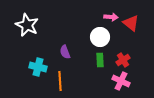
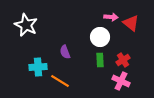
white star: moved 1 px left
cyan cross: rotated 18 degrees counterclockwise
orange line: rotated 54 degrees counterclockwise
